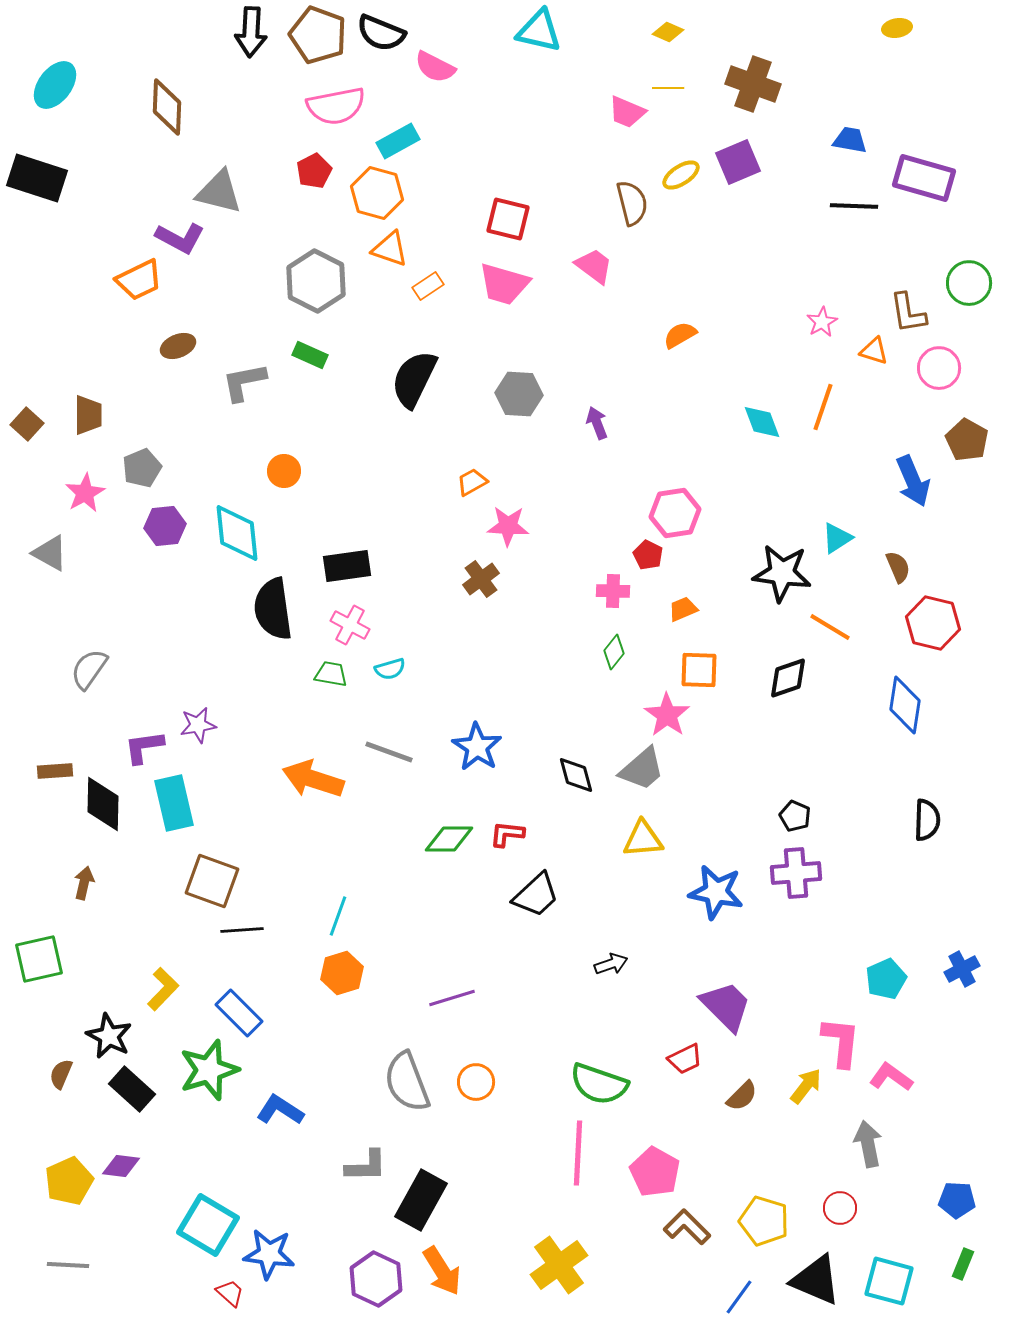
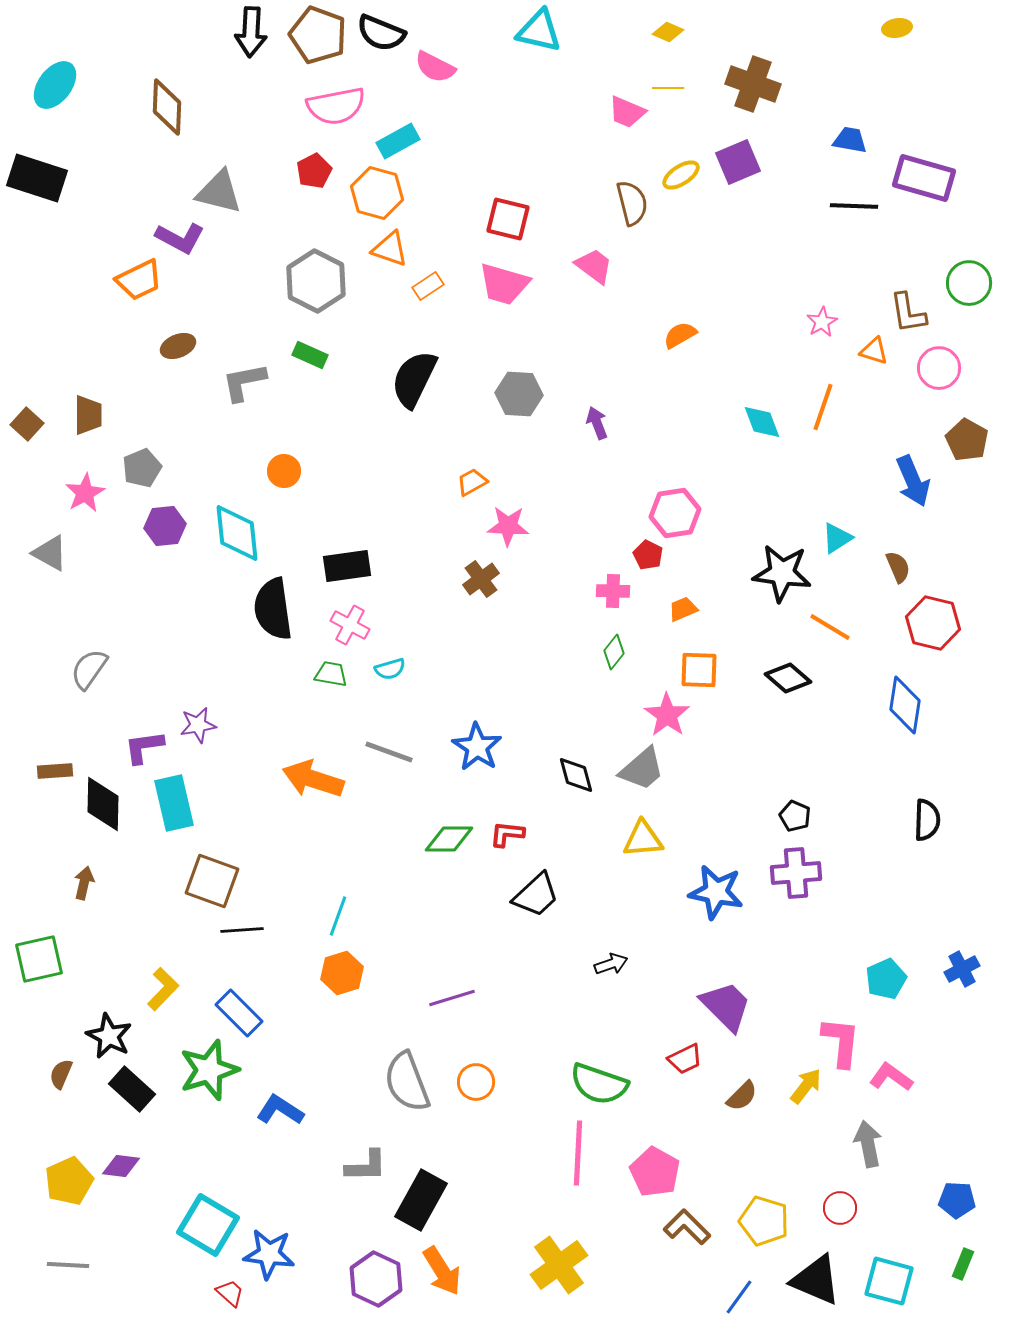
black diamond at (788, 678): rotated 60 degrees clockwise
